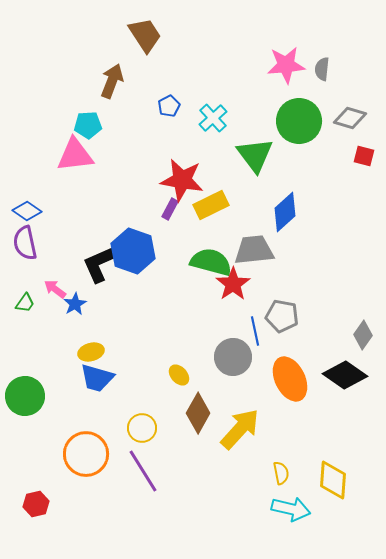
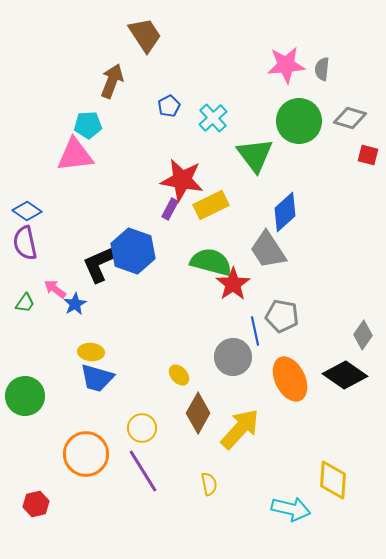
red square at (364, 156): moved 4 px right, 1 px up
gray trapezoid at (254, 250): moved 14 px right; rotated 117 degrees counterclockwise
yellow ellipse at (91, 352): rotated 20 degrees clockwise
yellow semicircle at (281, 473): moved 72 px left, 11 px down
